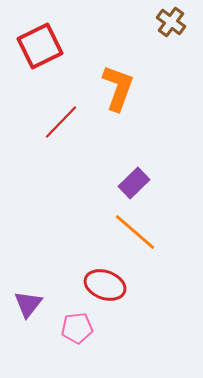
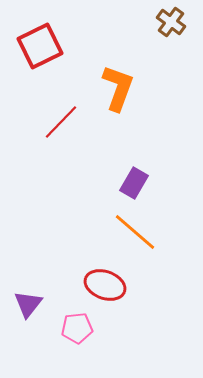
purple rectangle: rotated 16 degrees counterclockwise
